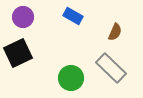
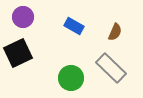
blue rectangle: moved 1 px right, 10 px down
